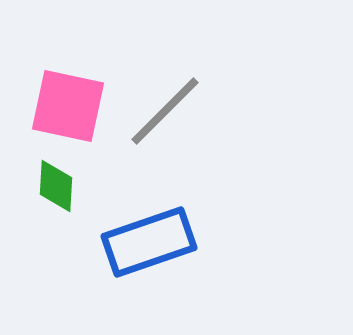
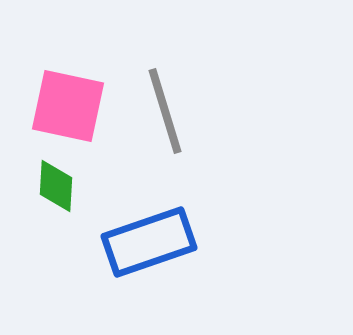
gray line: rotated 62 degrees counterclockwise
